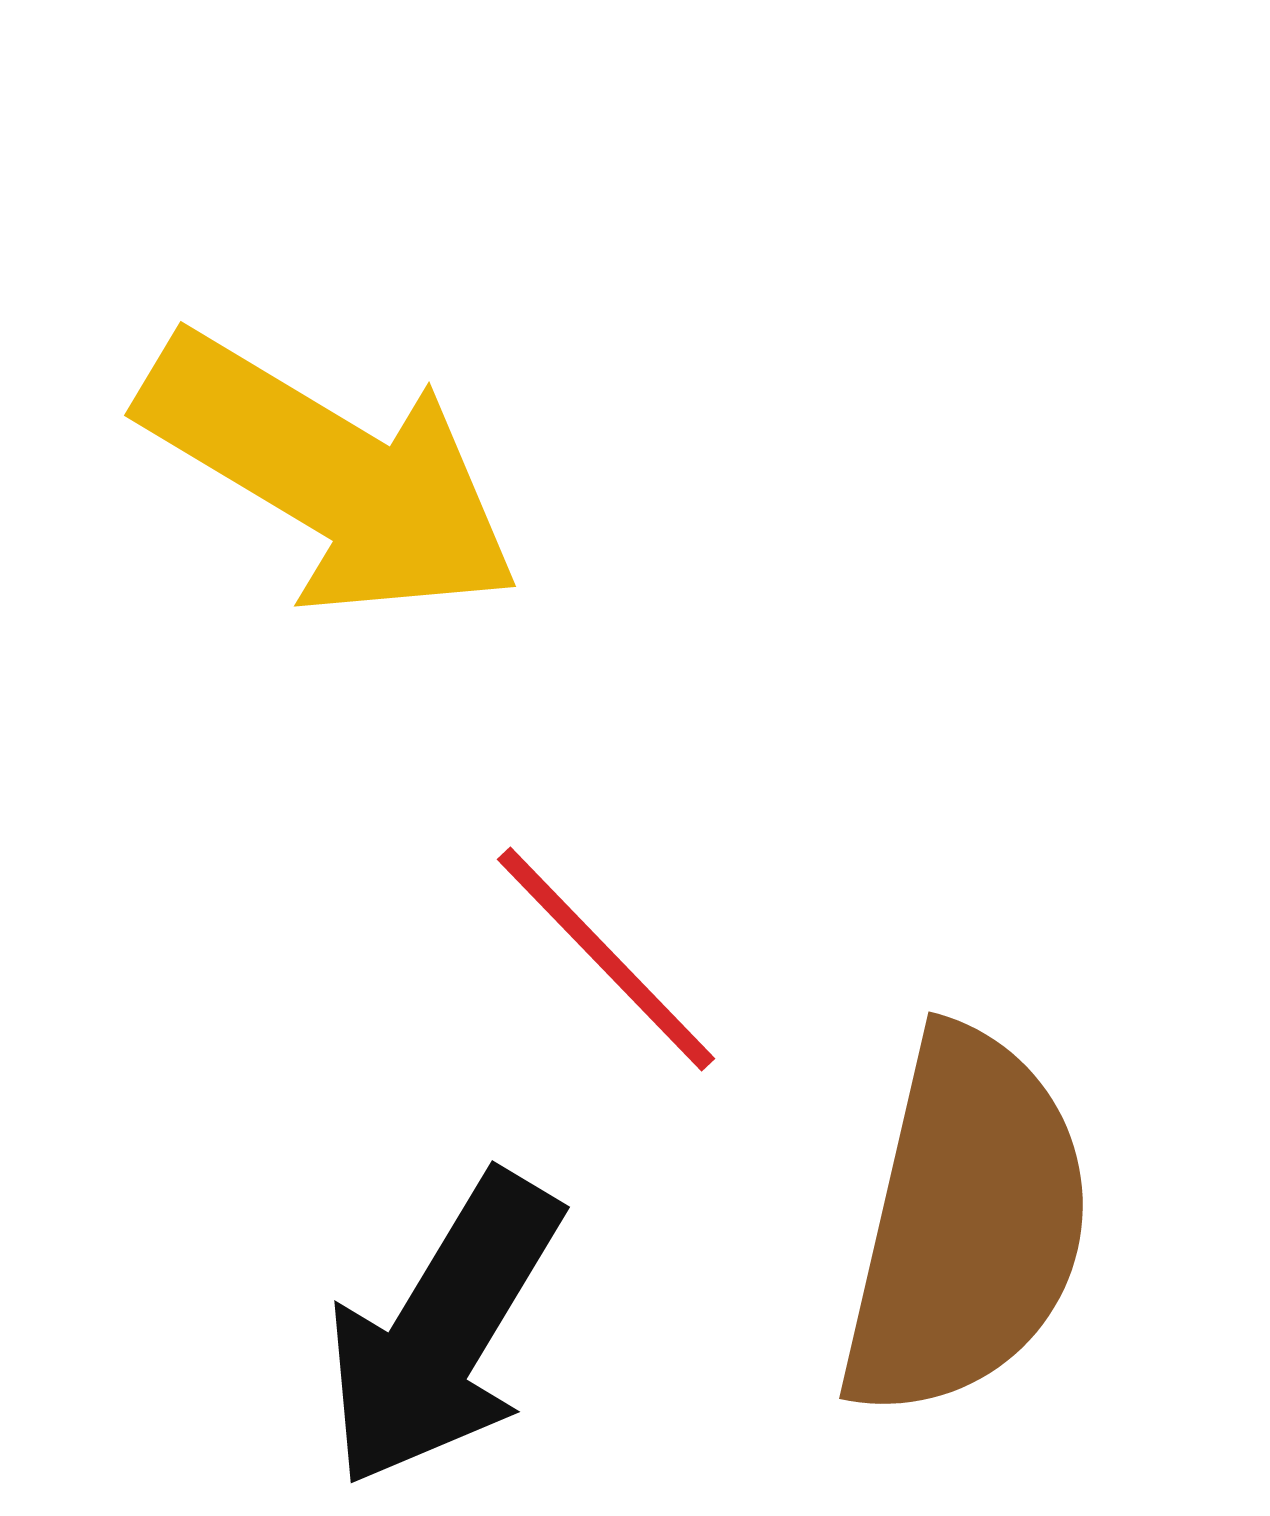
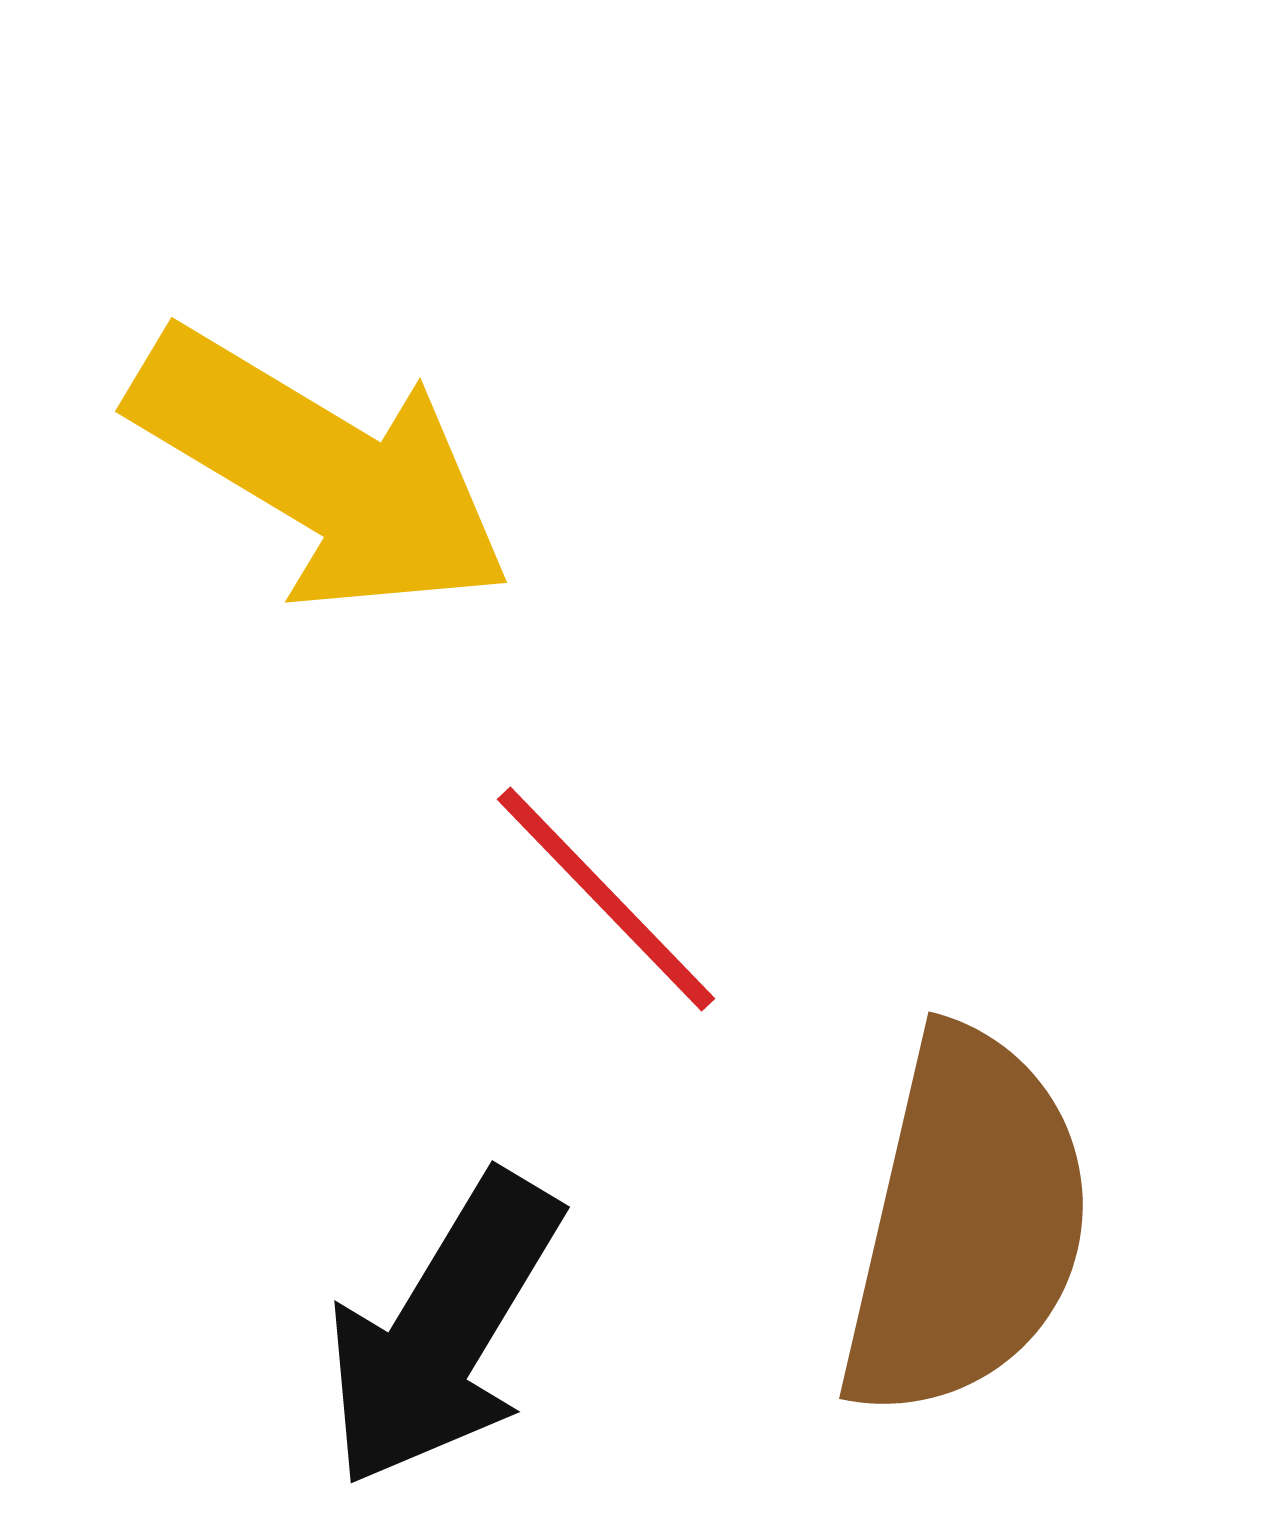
yellow arrow: moved 9 px left, 4 px up
red line: moved 60 px up
